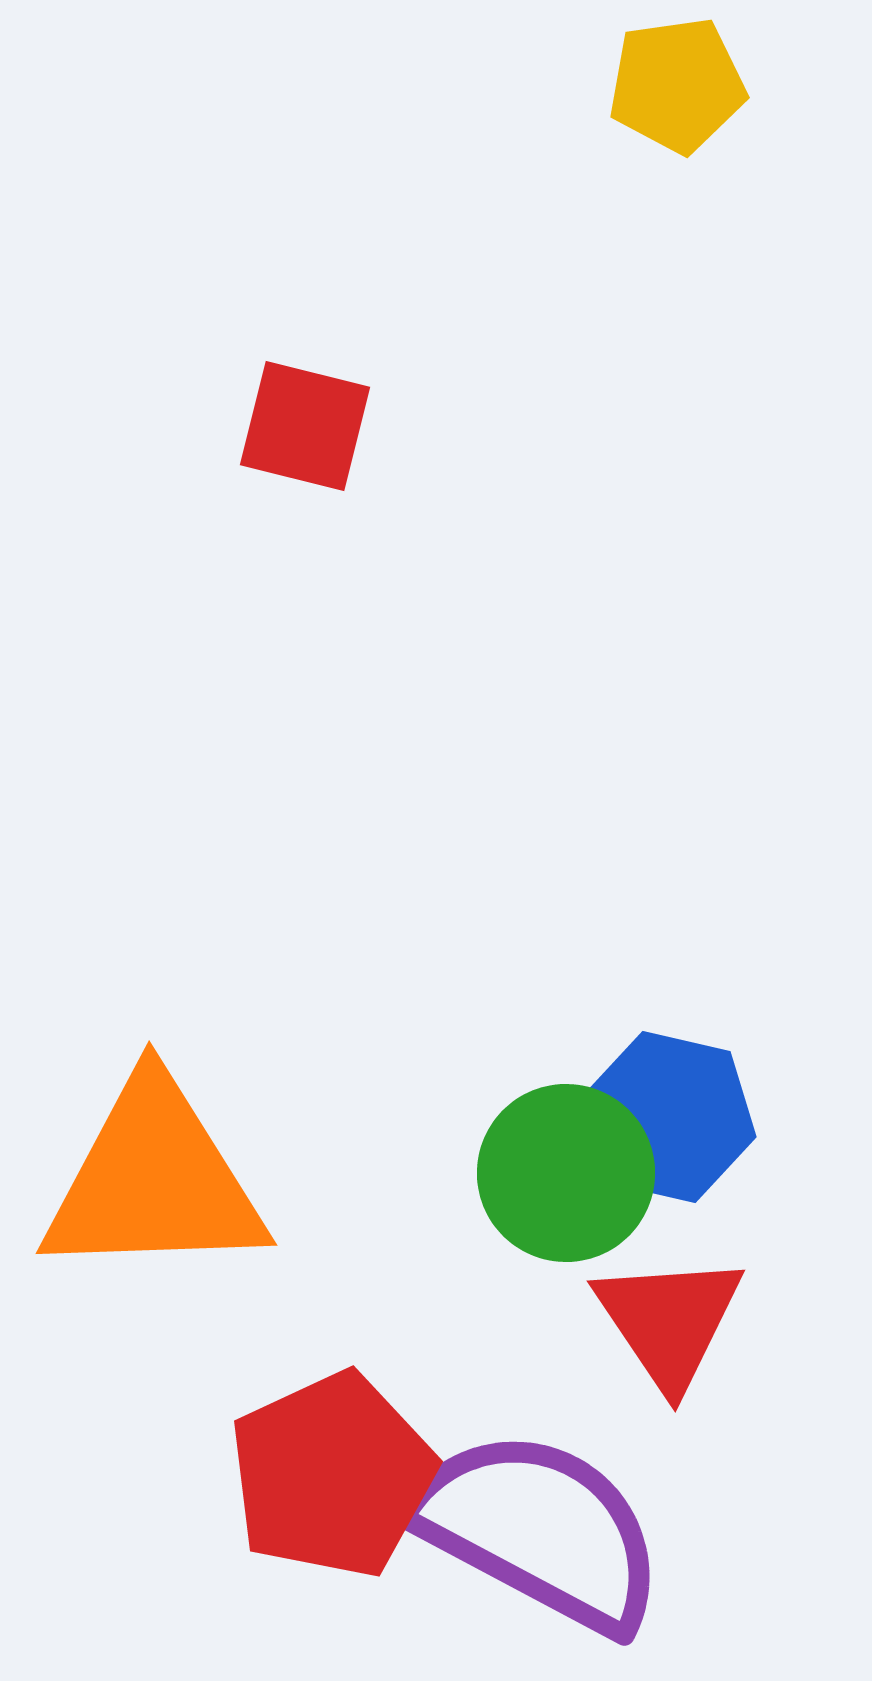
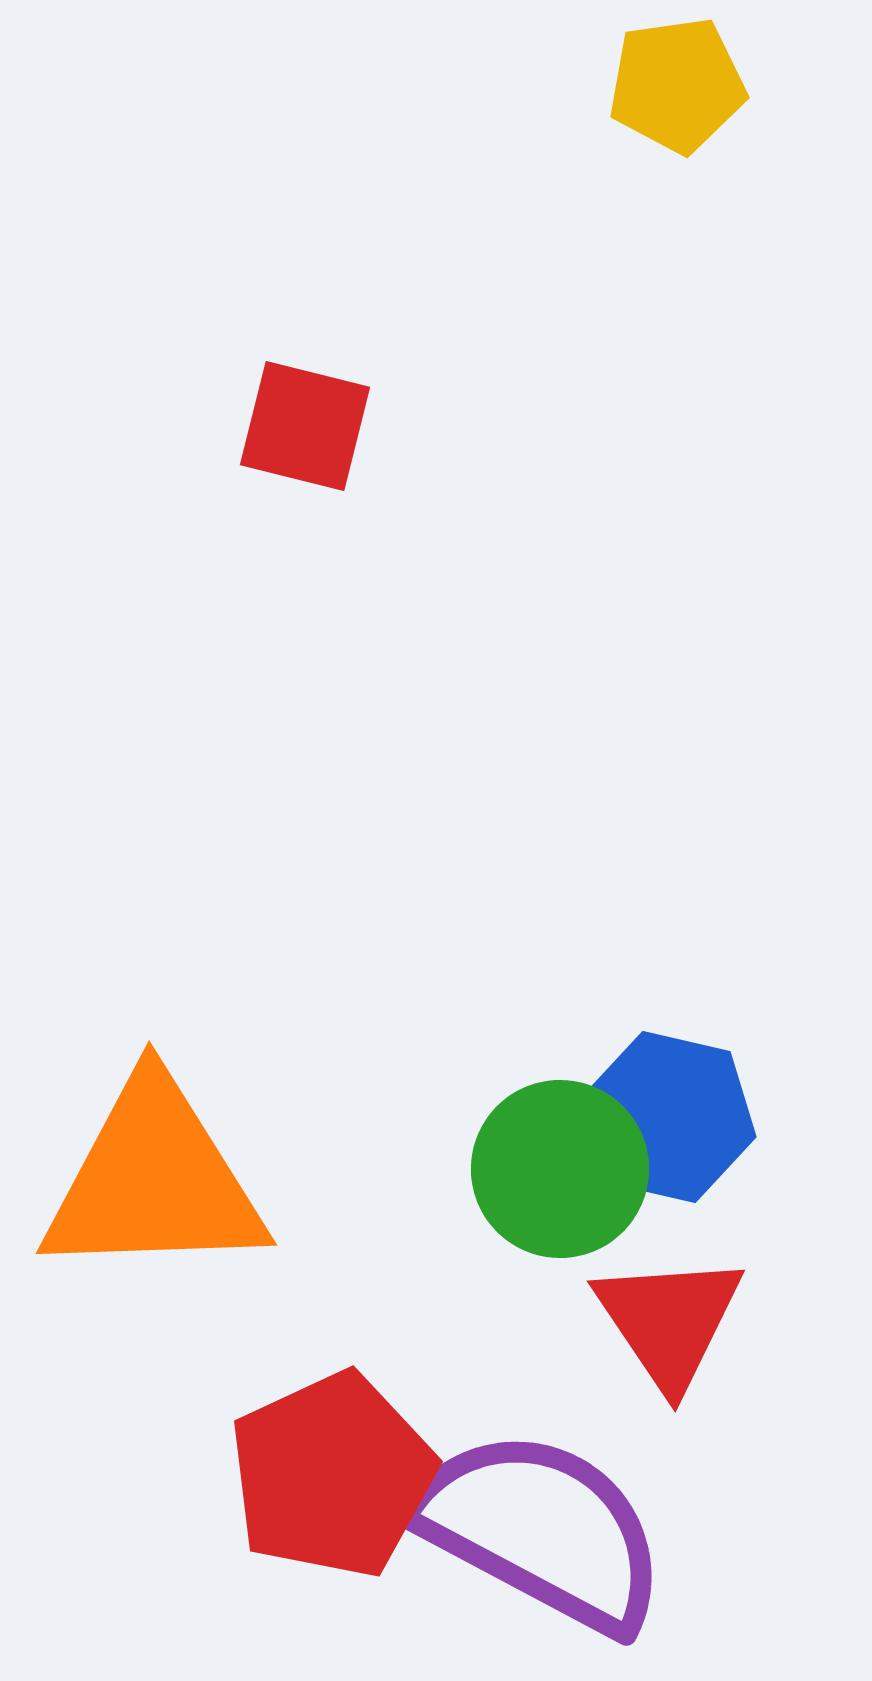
green circle: moved 6 px left, 4 px up
purple semicircle: moved 2 px right
